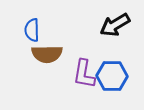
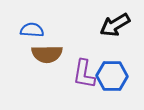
blue semicircle: rotated 95 degrees clockwise
